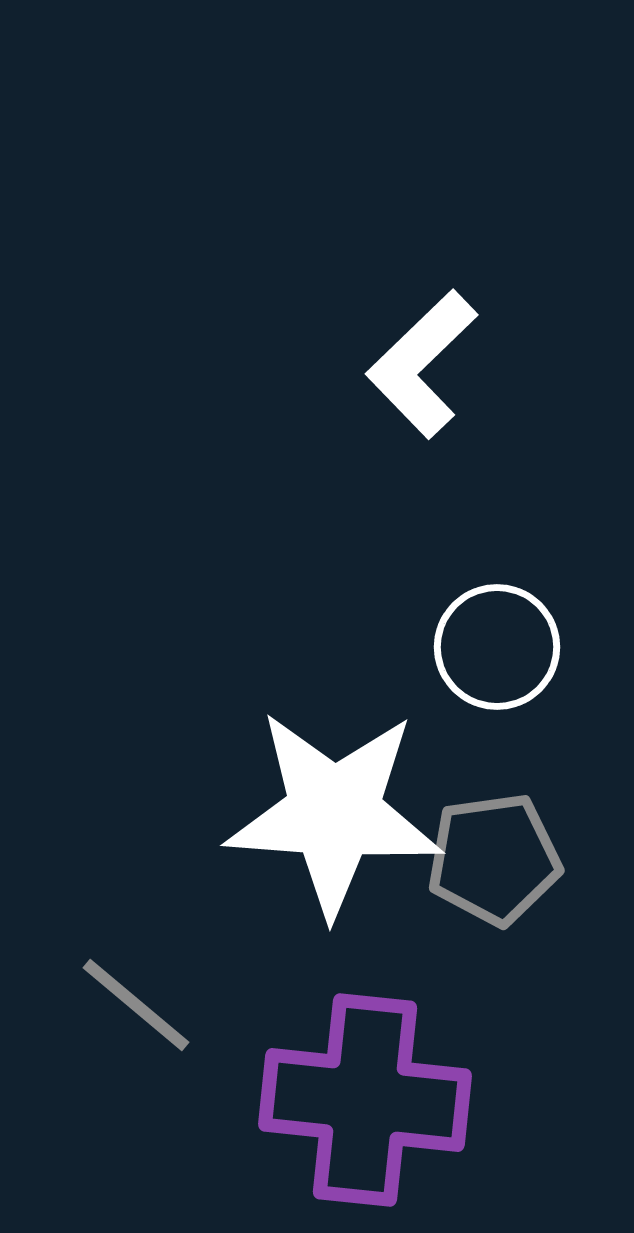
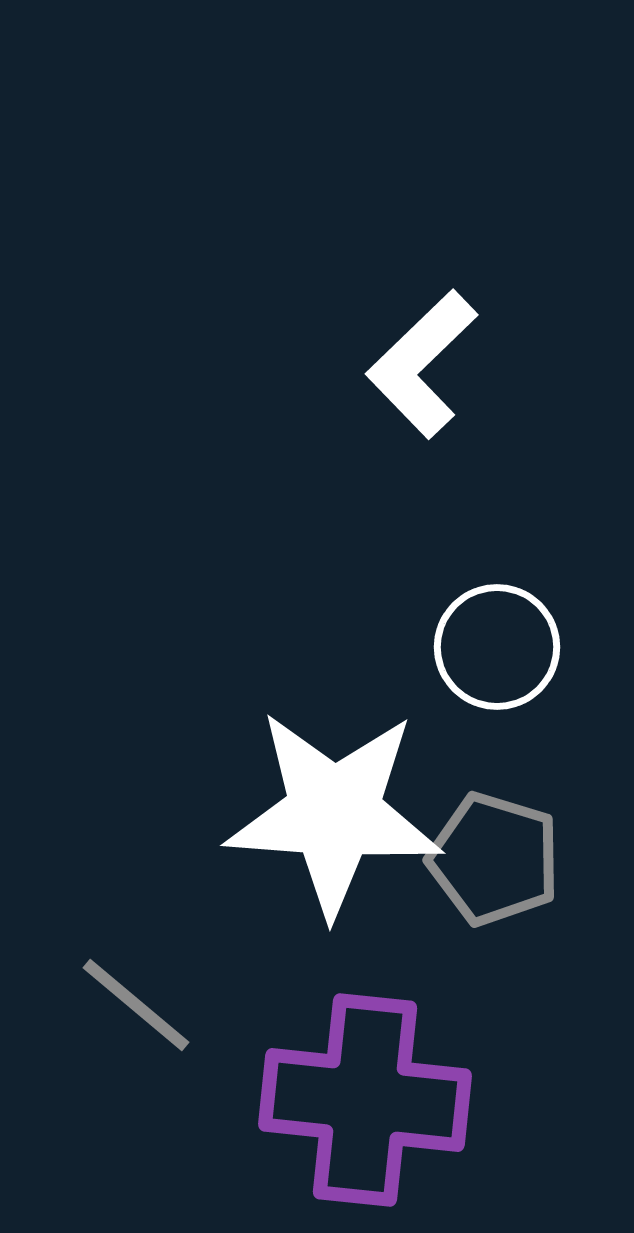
gray pentagon: rotated 25 degrees clockwise
